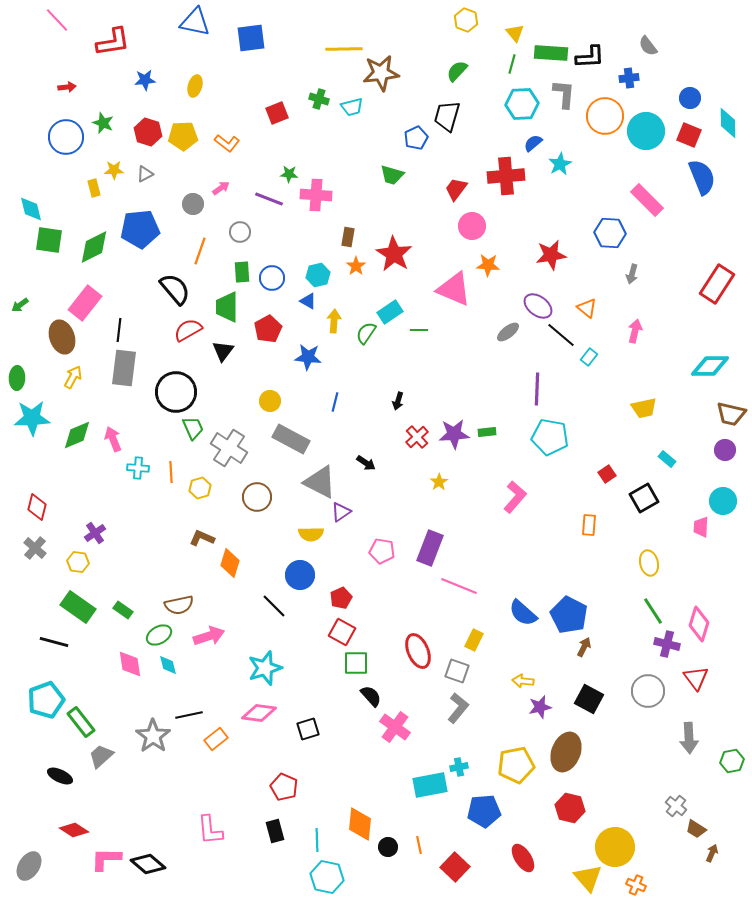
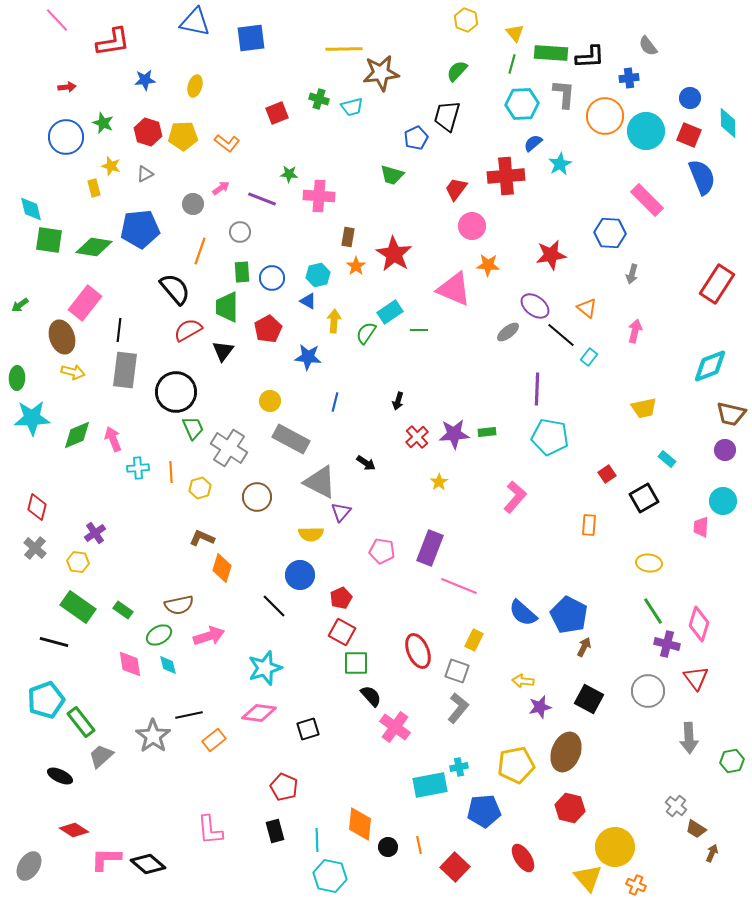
yellow star at (114, 170): moved 3 px left, 4 px up; rotated 18 degrees clockwise
pink cross at (316, 195): moved 3 px right, 1 px down
purple line at (269, 199): moved 7 px left
green diamond at (94, 247): rotated 36 degrees clockwise
purple ellipse at (538, 306): moved 3 px left
cyan diamond at (710, 366): rotated 21 degrees counterclockwise
gray rectangle at (124, 368): moved 1 px right, 2 px down
yellow arrow at (73, 377): moved 5 px up; rotated 75 degrees clockwise
cyan cross at (138, 468): rotated 10 degrees counterclockwise
purple triangle at (341, 512): rotated 15 degrees counterclockwise
orange diamond at (230, 563): moved 8 px left, 5 px down
yellow ellipse at (649, 563): rotated 70 degrees counterclockwise
orange rectangle at (216, 739): moved 2 px left, 1 px down
cyan hexagon at (327, 877): moved 3 px right, 1 px up
